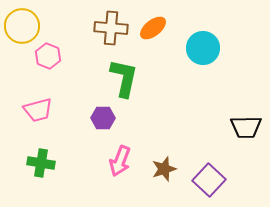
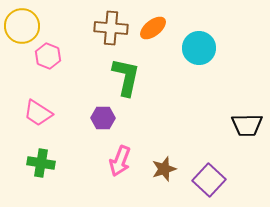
cyan circle: moved 4 px left
green L-shape: moved 2 px right, 1 px up
pink trapezoid: moved 3 px down; rotated 48 degrees clockwise
black trapezoid: moved 1 px right, 2 px up
